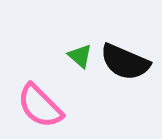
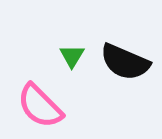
green triangle: moved 8 px left; rotated 20 degrees clockwise
